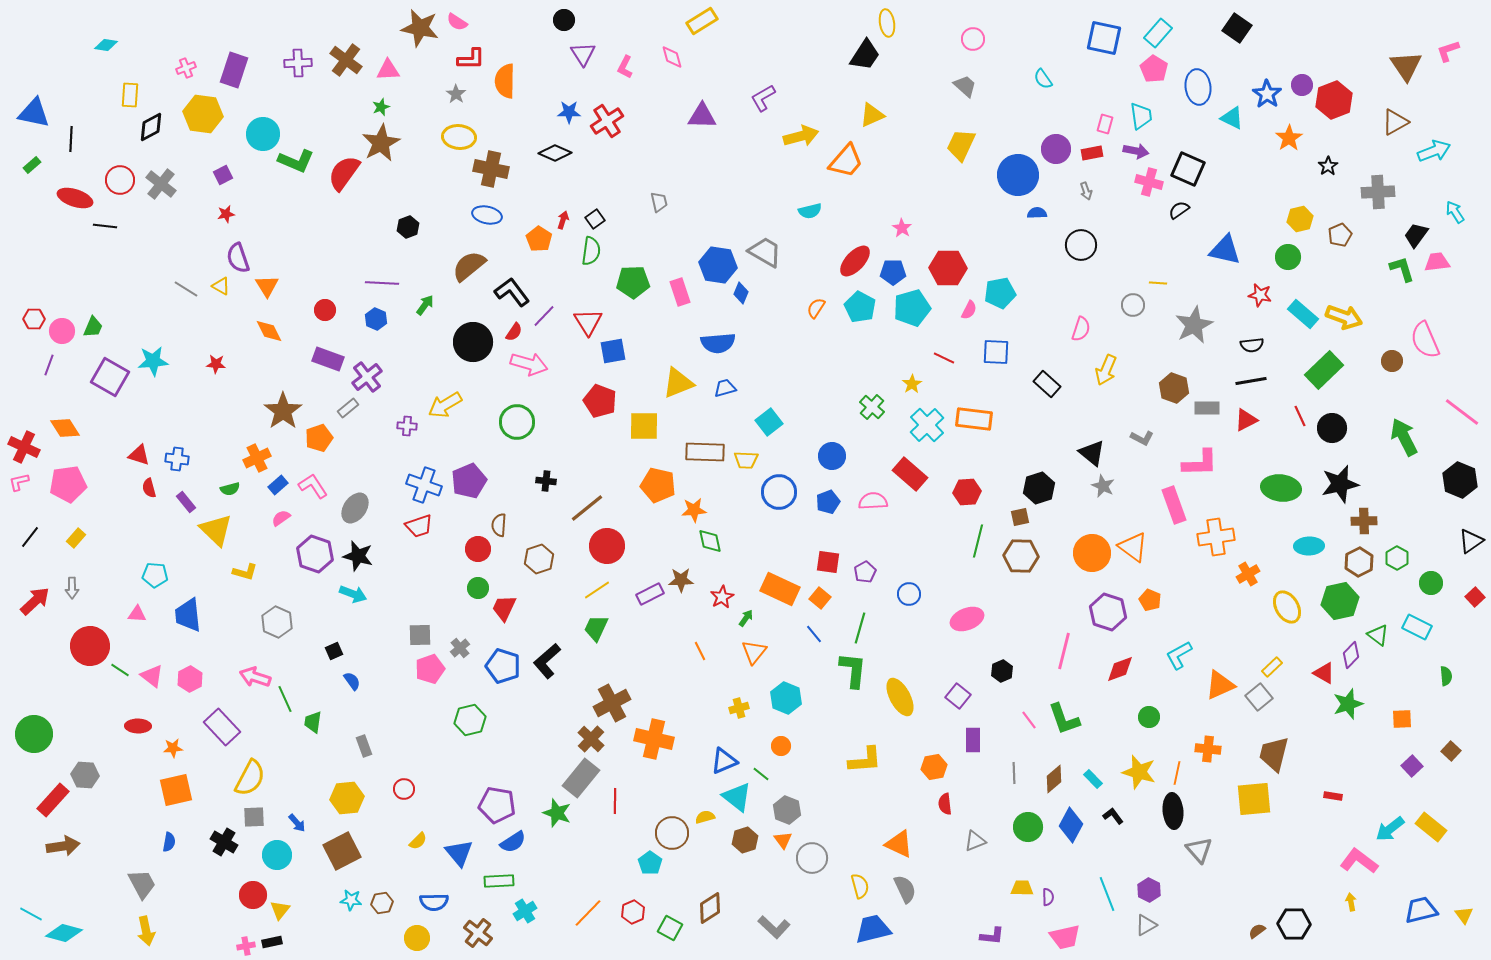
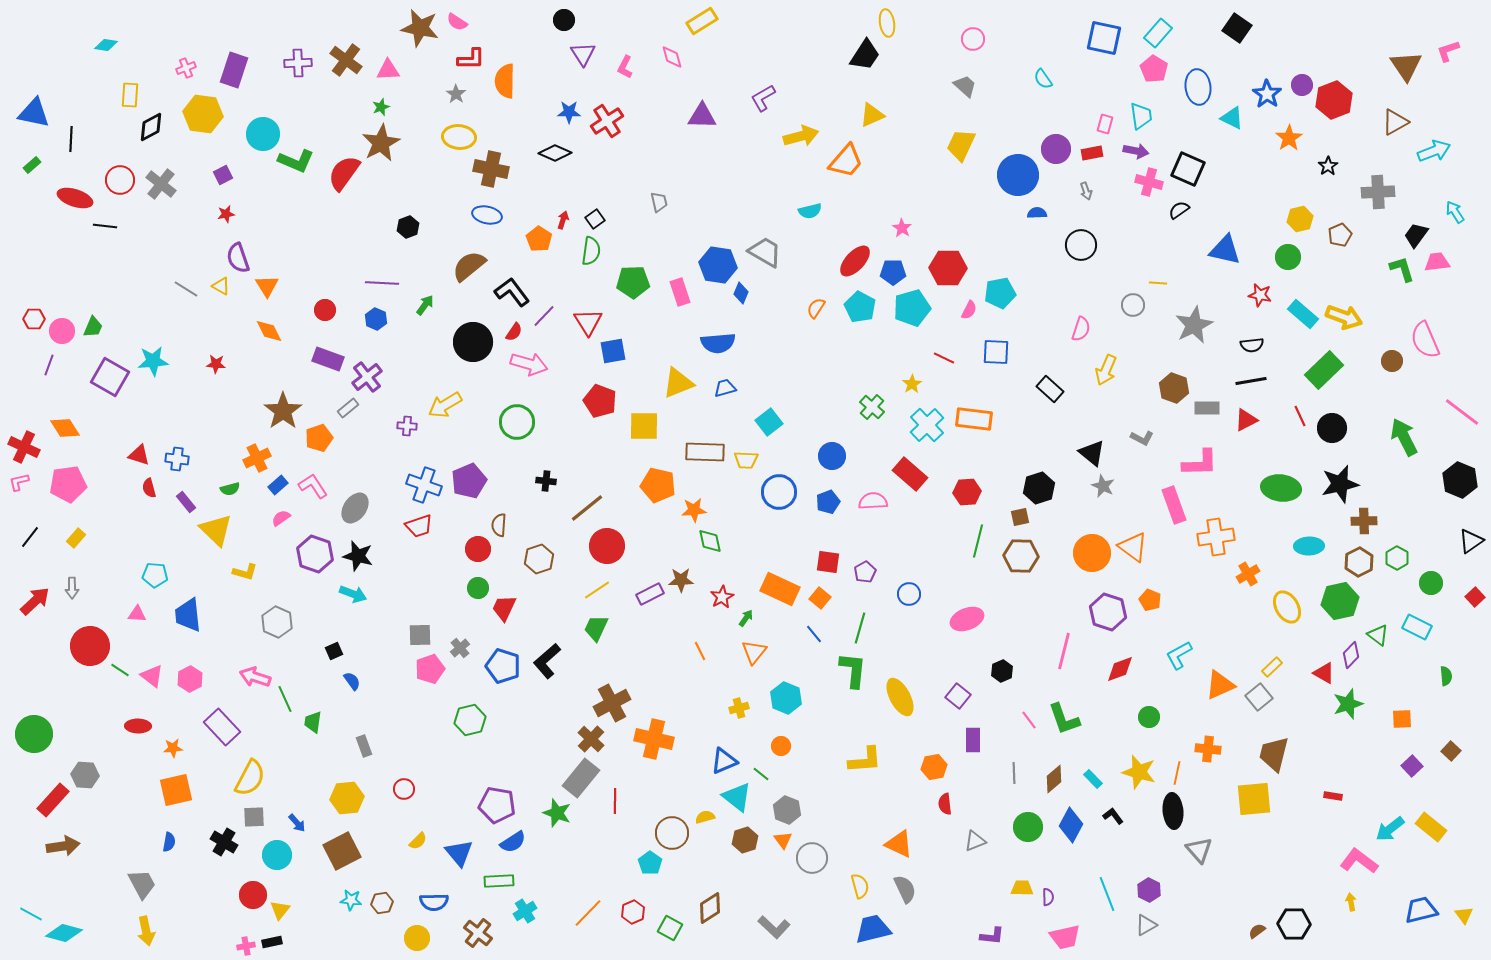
black rectangle at (1047, 384): moved 3 px right, 5 px down
